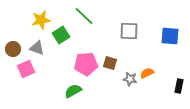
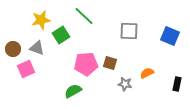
blue square: rotated 18 degrees clockwise
gray star: moved 5 px left, 5 px down
black rectangle: moved 2 px left, 2 px up
